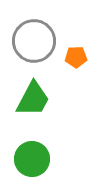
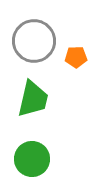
green trapezoid: rotated 15 degrees counterclockwise
